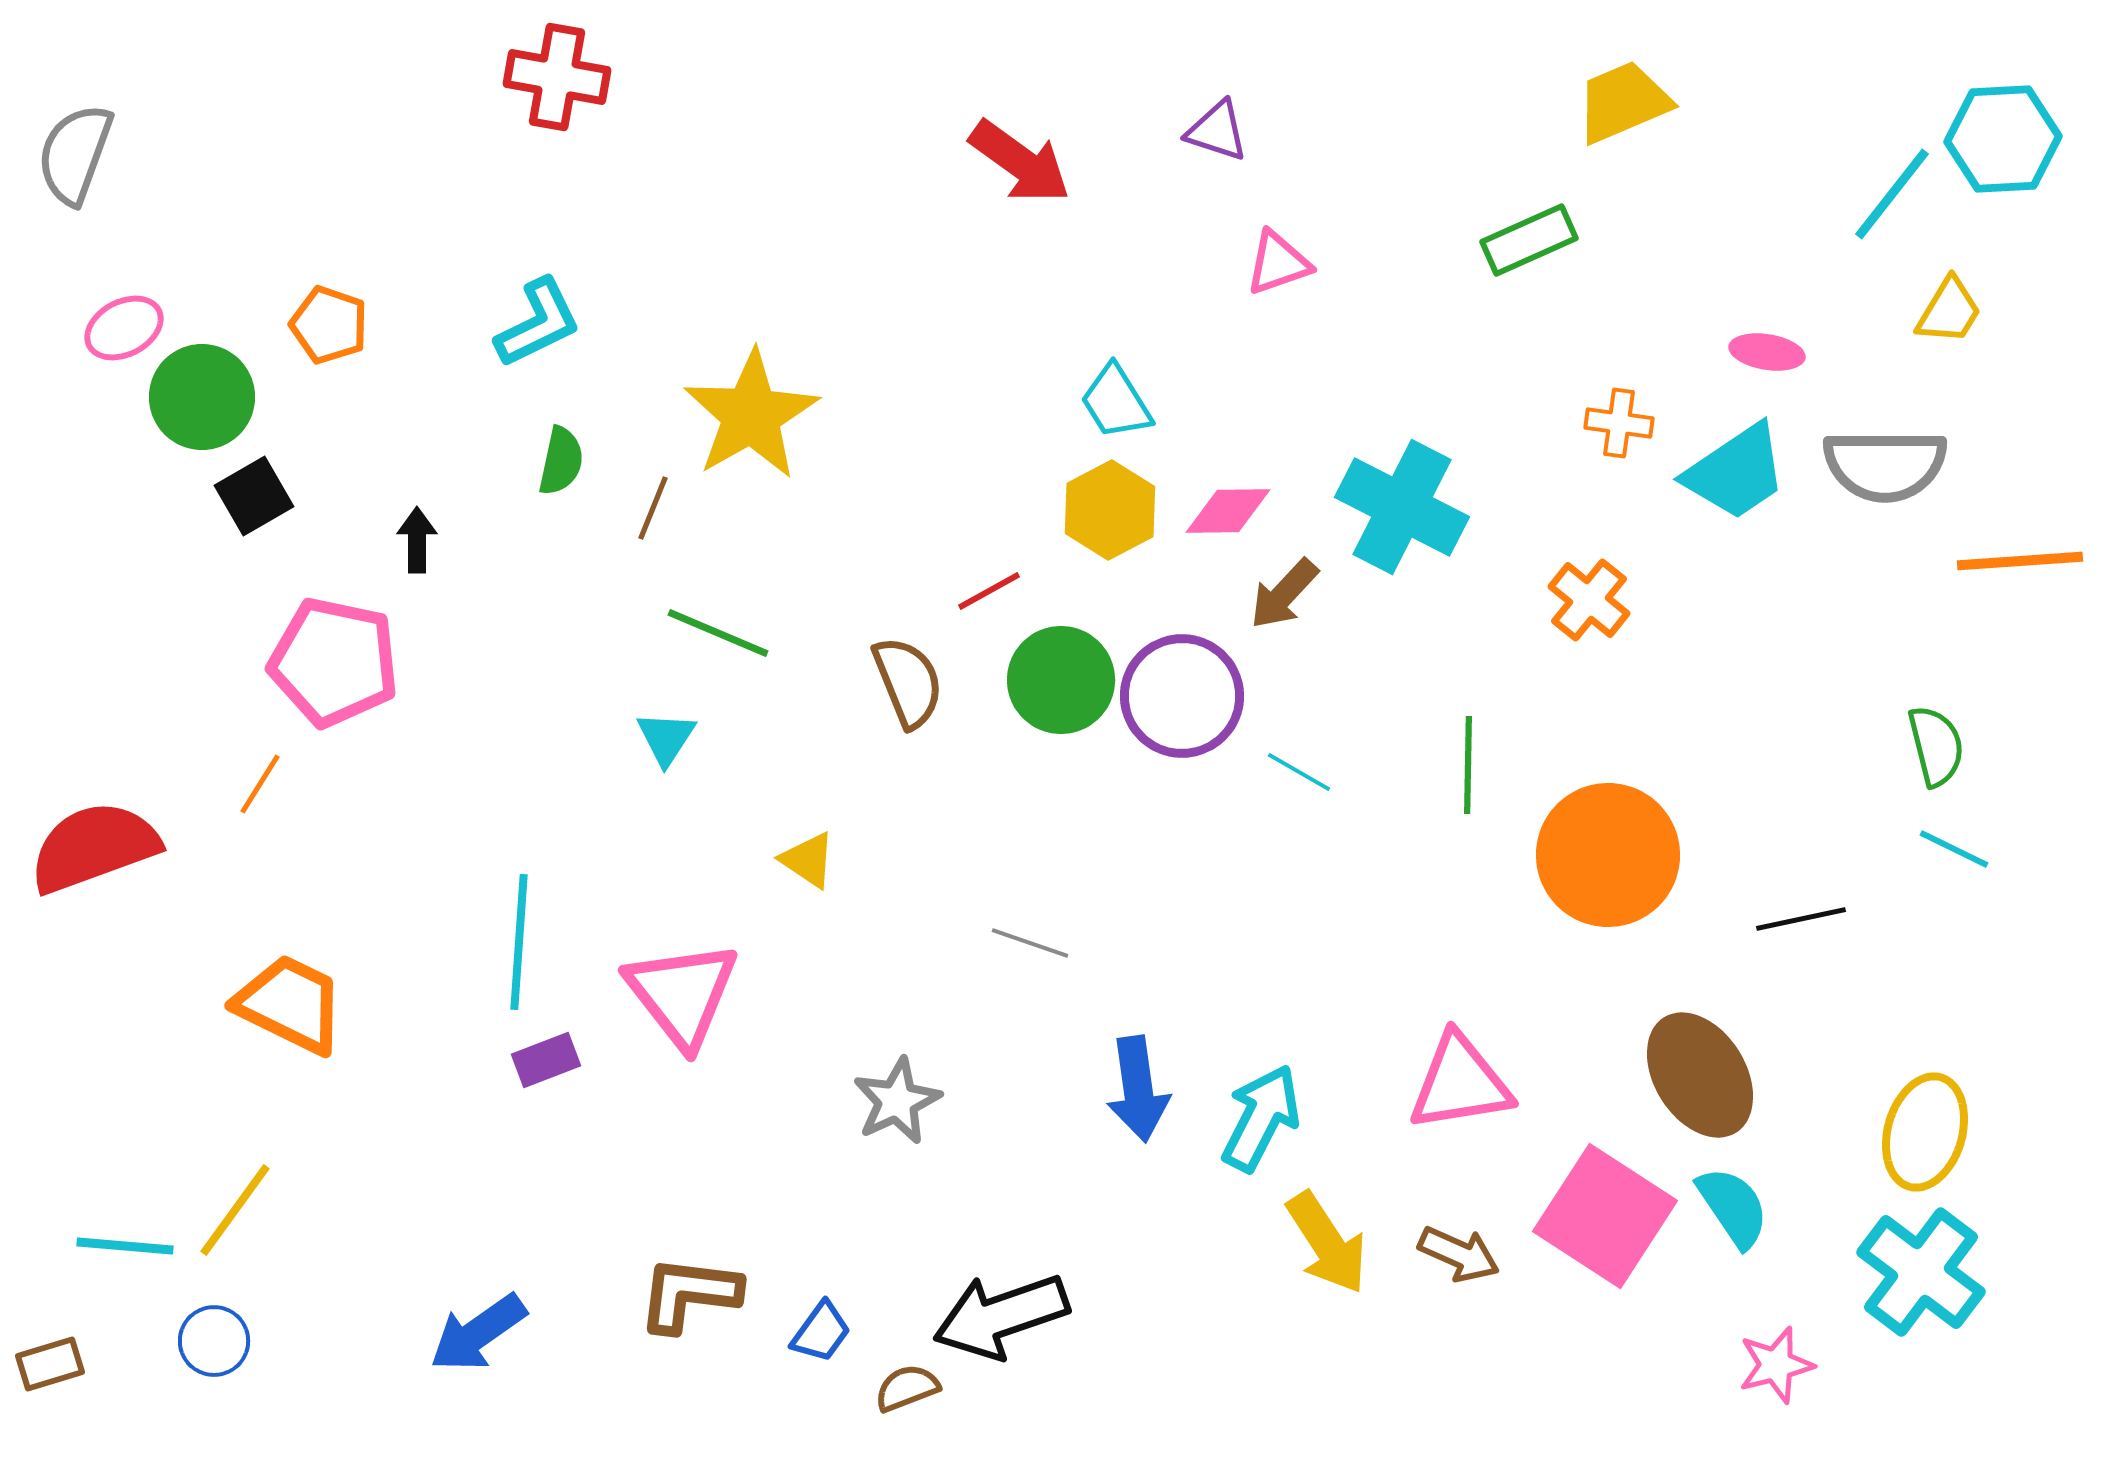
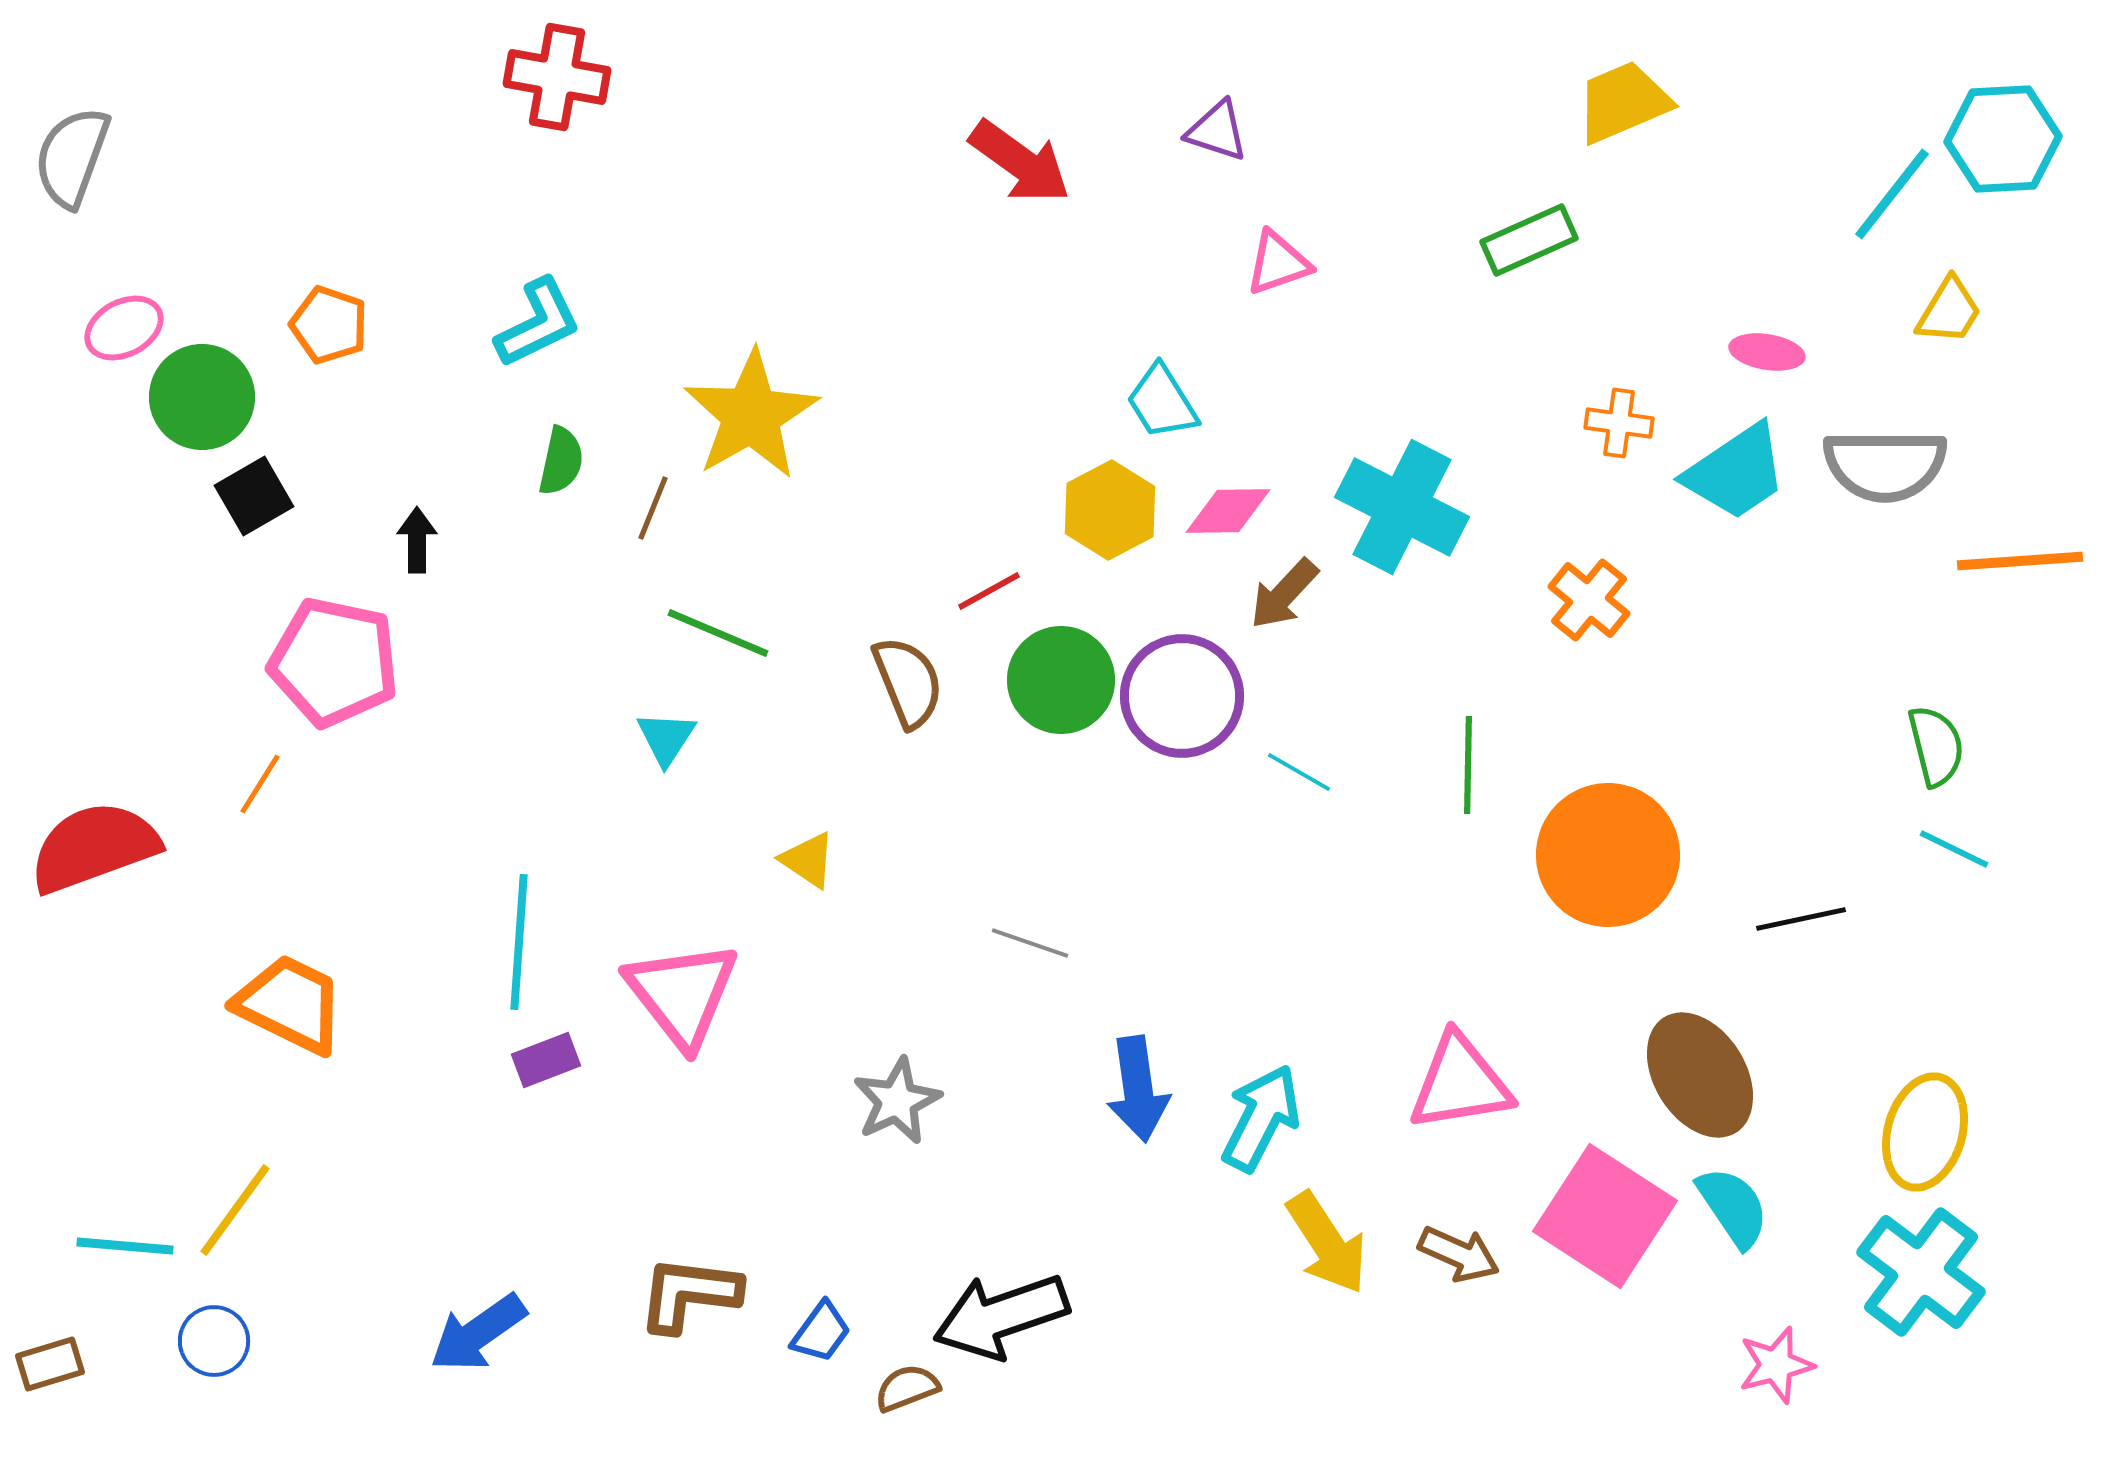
gray semicircle at (75, 154): moved 3 px left, 3 px down
cyan trapezoid at (1116, 402): moved 46 px right
